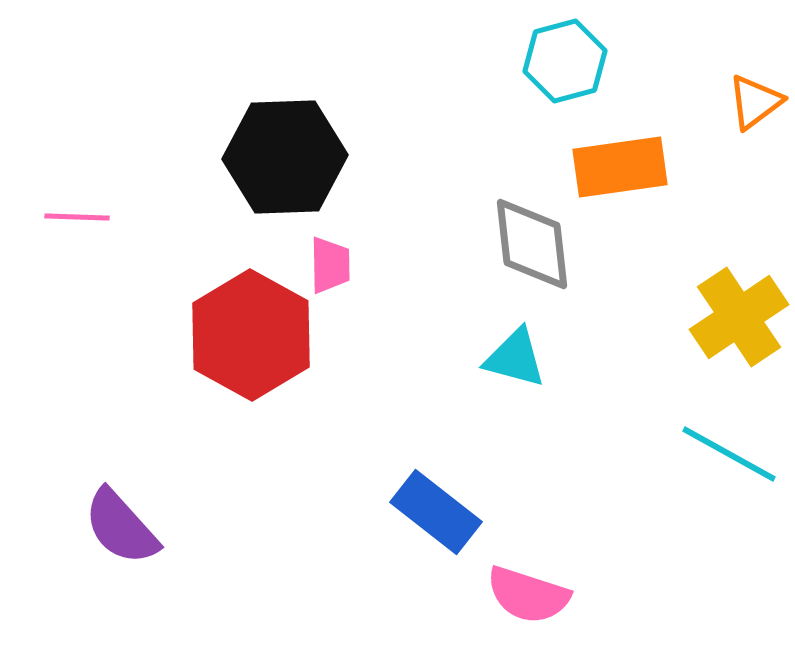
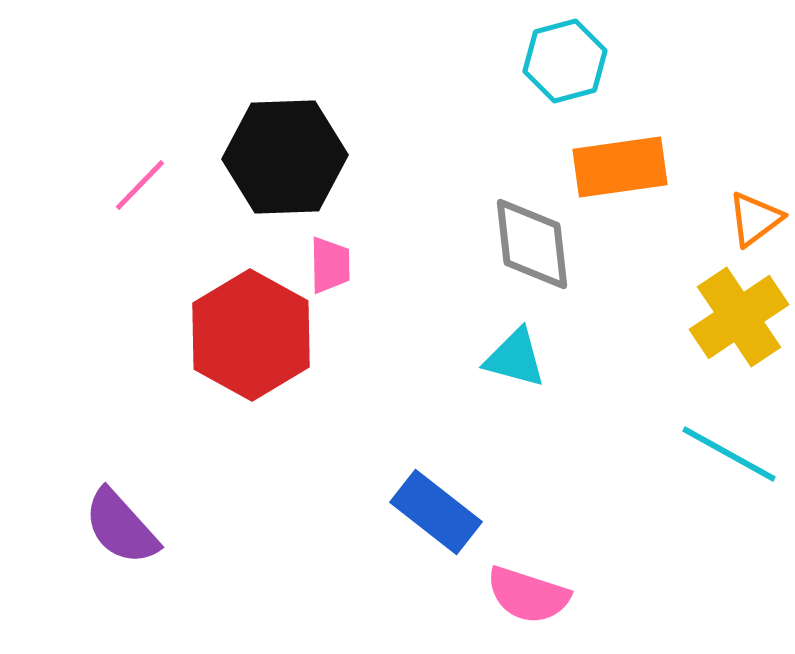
orange triangle: moved 117 px down
pink line: moved 63 px right, 32 px up; rotated 48 degrees counterclockwise
